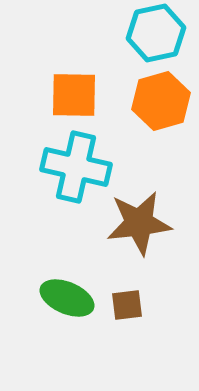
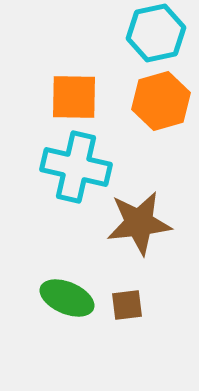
orange square: moved 2 px down
